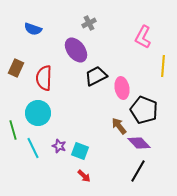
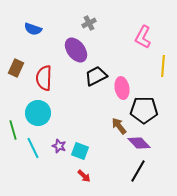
black pentagon: rotated 20 degrees counterclockwise
